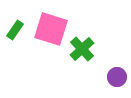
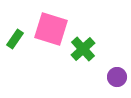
green rectangle: moved 9 px down
green cross: moved 1 px right
